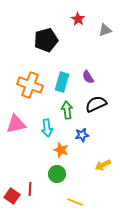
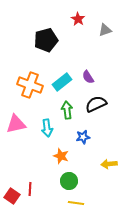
cyan rectangle: rotated 36 degrees clockwise
blue star: moved 1 px right, 2 px down
orange star: moved 6 px down
yellow arrow: moved 6 px right, 1 px up; rotated 21 degrees clockwise
green circle: moved 12 px right, 7 px down
yellow line: moved 1 px right, 1 px down; rotated 14 degrees counterclockwise
